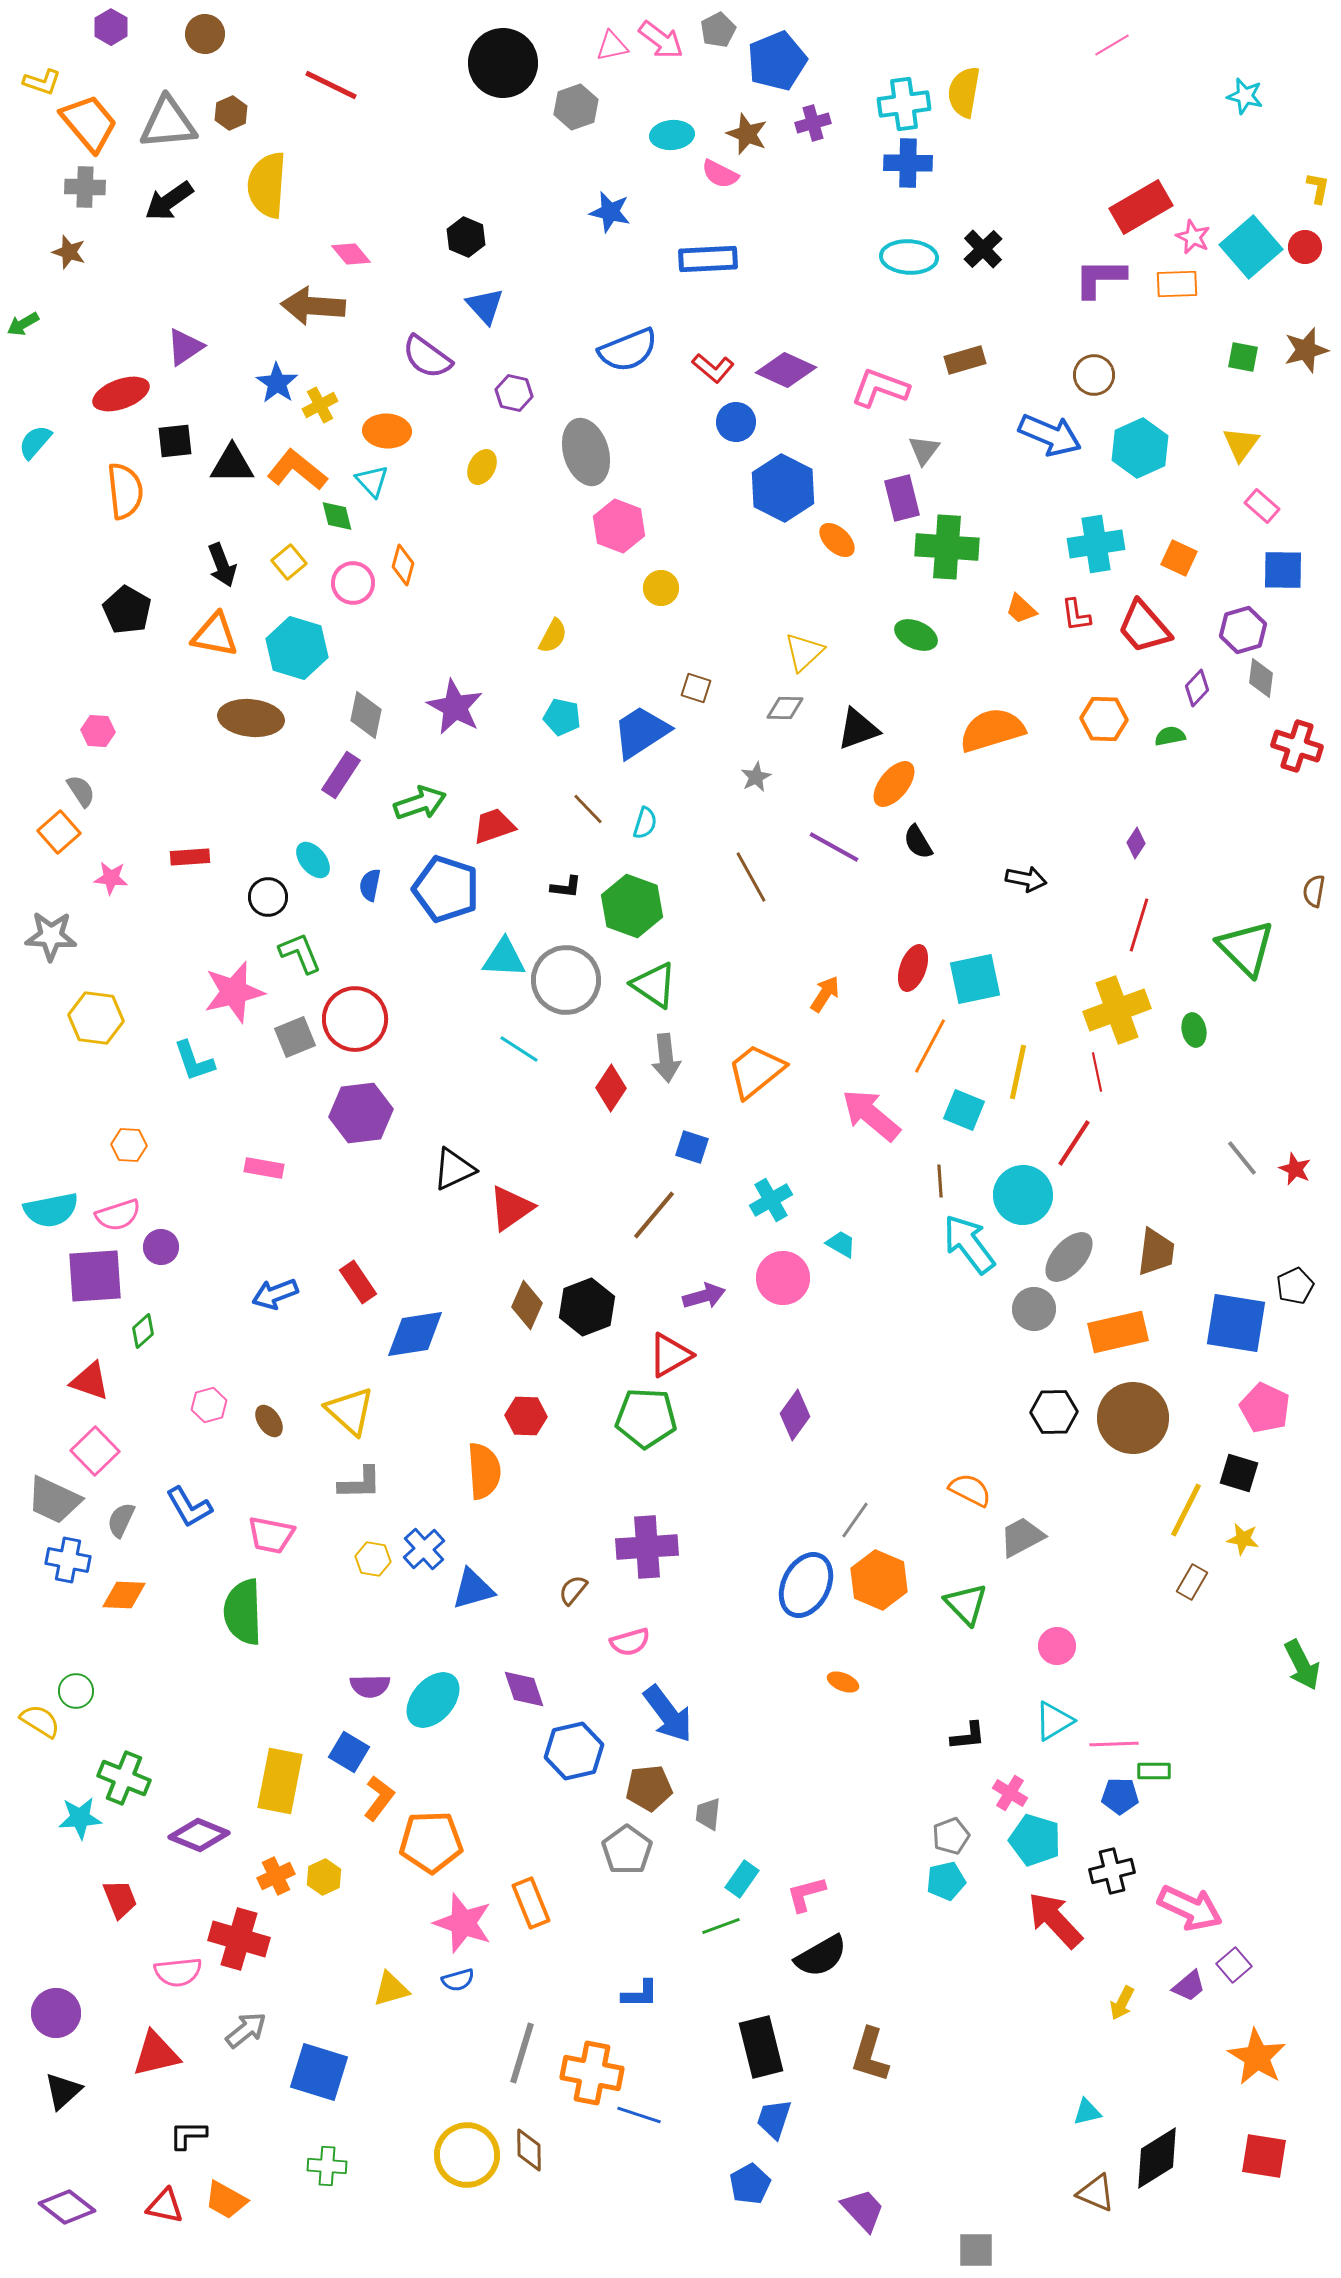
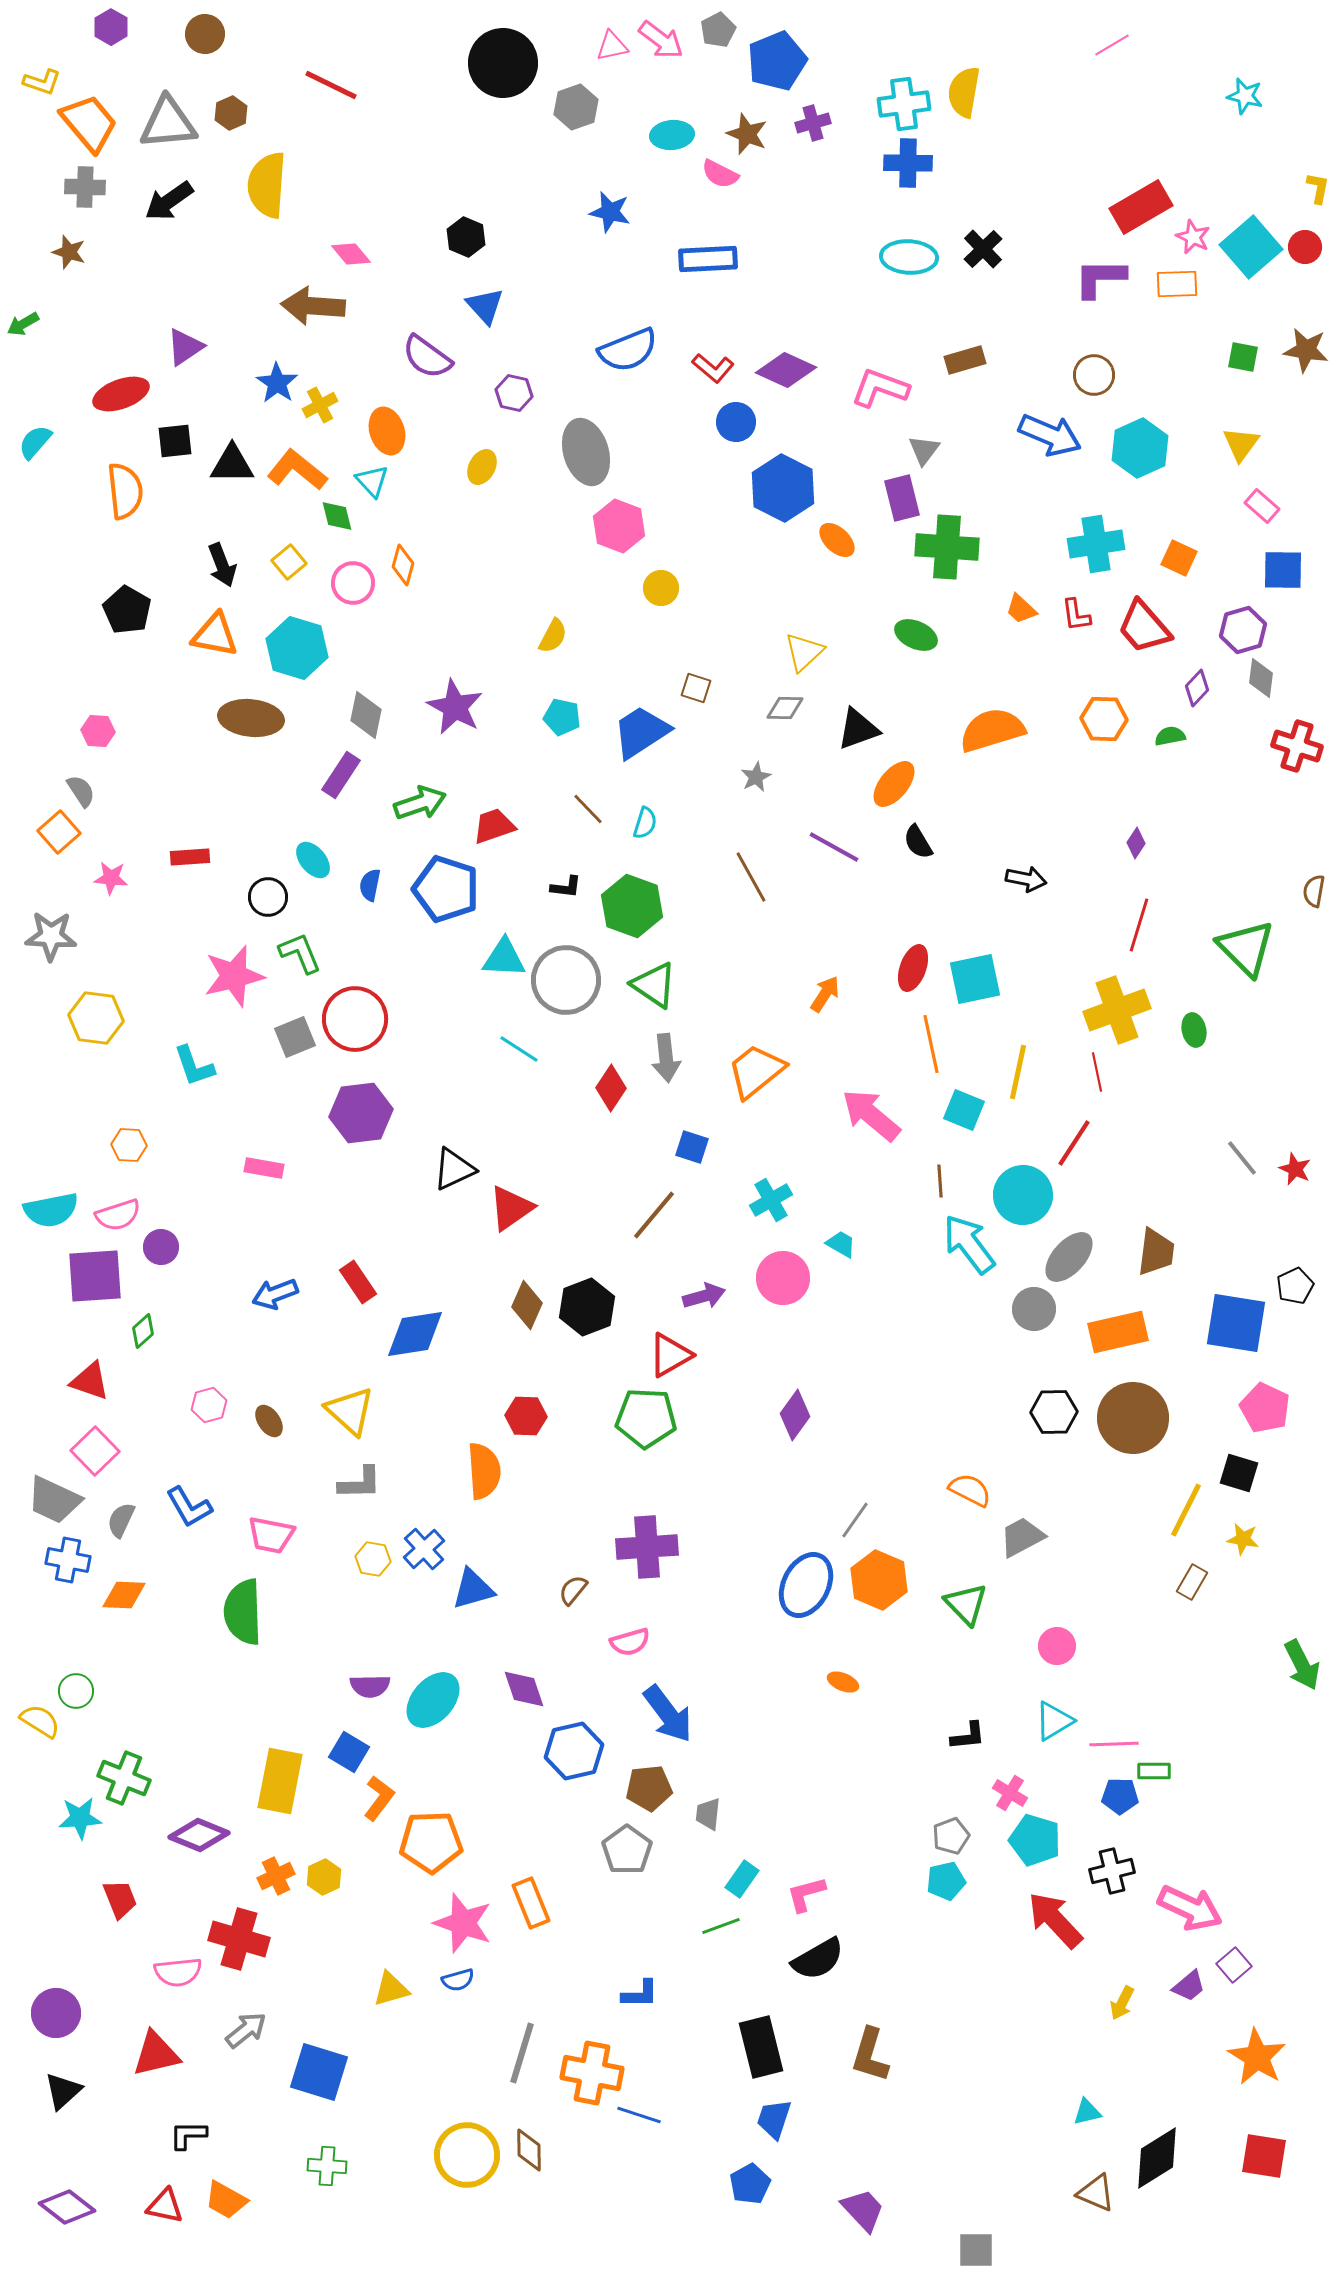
brown star at (1306, 350): rotated 24 degrees clockwise
orange ellipse at (387, 431): rotated 69 degrees clockwise
pink star at (234, 992): moved 16 px up
orange line at (930, 1046): moved 1 px right, 2 px up; rotated 40 degrees counterclockwise
cyan L-shape at (194, 1061): moved 5 px down
black semicircle at (821, 1956): moved 3 px left, 3 px down
